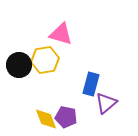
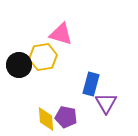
yellow hexagon: moved 2 px left, 3 px up
purple triangle: rotated 20 degrees counterclockwise
yellow diamond: rotated 15 degrees clockwise
